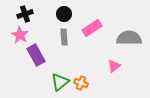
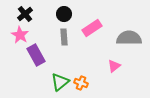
black cross: rotated 21 degrees counterclockwise
